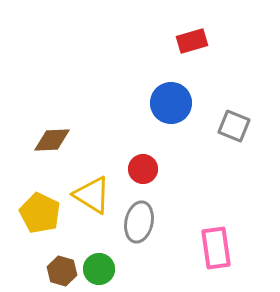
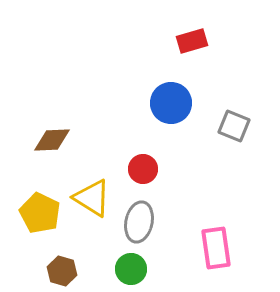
yellow triangle: moved 3 px down
green circle: moved 32 px right
